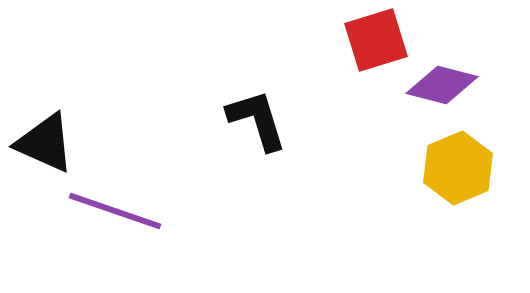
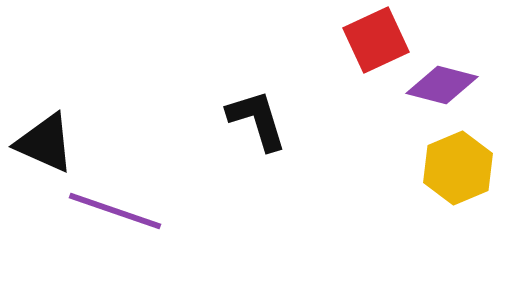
red square: rotated 8 degrees counterclockwise
